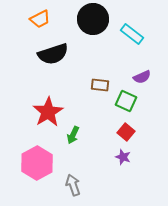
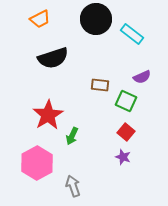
black circle: moved 3 px right
black semicircle: moved 4 px down
red star: moved 3 px down
green arrow: moved 1 px left, 1 px down
gray arrow: moved 1 px down
